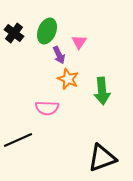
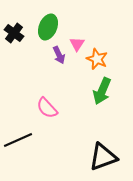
green ellipse: moved 1 px right, 4 px up
pink triangle: moved 2 px left, 2 px down
orange star: moved 29 px right, 20 px up
green arrow: rotated 28 degrees clockwise
pink semicircle: rotated 45 degrees clockwise
black triangle: moved 1 px right, 1 px up
